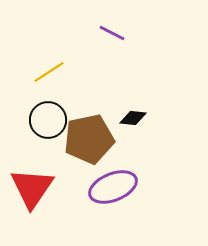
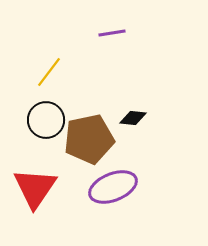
purple line: rotated 36 degrees counterclockwise
yellow line: rotated 20 degrees counterclockwise
black circle: moved 2 px left
red triangle: moved 3 px right
